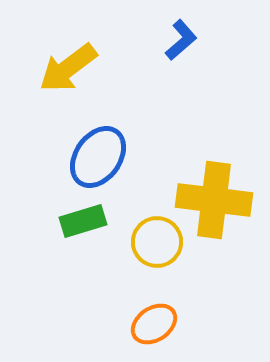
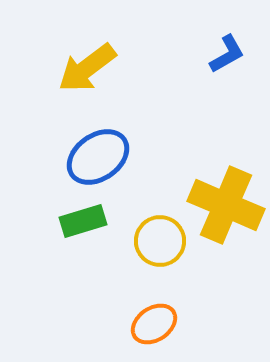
blue L-shape: moved 46 px right, 14 px down; rotated 12 degrees clockwise
yellow arrow: moved 19 px right
blue ellipse: rotated 20 degrees clockwise
yellow cross: moved 12 px right, 5 px down; rotated 16 degrees clockwise
yellow circle: moved 3 px right, 1 px up
